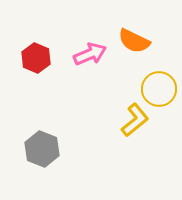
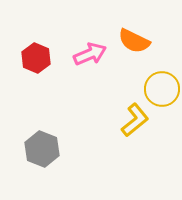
yellow circle: moved 3 px right
